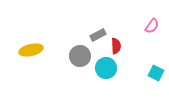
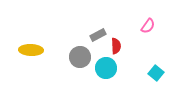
pink semicircle: moved 4 px left
yellow ellipse: rotated 15 degrees clockwise
gray circle: moved 1 px down
cyan square: rotated 14 degrees clockwise
